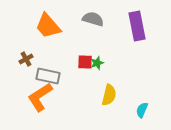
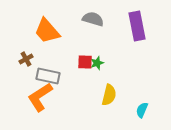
orange trapezoid: moved 1 px left, 5 px down
